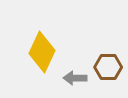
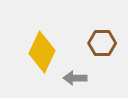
brown hexagon: moved 6 px left, 24 px up
